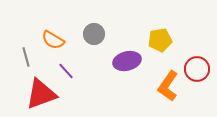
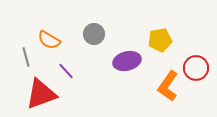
orange semicircle: moved 4 px left
red circle: moved 1 px left, 1 px up
